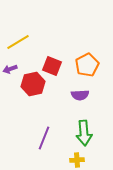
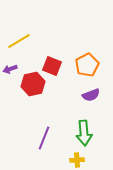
yellow line: moved 1 px right, 1 px up
purple semicircle: moved 11 px right; rotated 18 degrees counterclockwise
